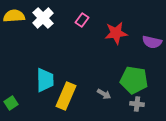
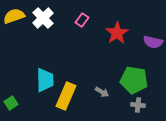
yellow semicircle: rotated 15 degrees counterclockwise
red star: moved 1 px right; rotated 25 degrees counterclockwise
purple semicircle: moved 1 px right
gray arrow: moved 2 px left, 2 px up
gray cross: moved 1 px right, 1 px down
